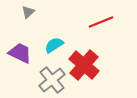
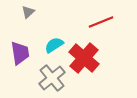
purple trapezoid: rotated 55 degrees clockwise
red cross: moved 7 px up
gray cross: moved 2 px up
